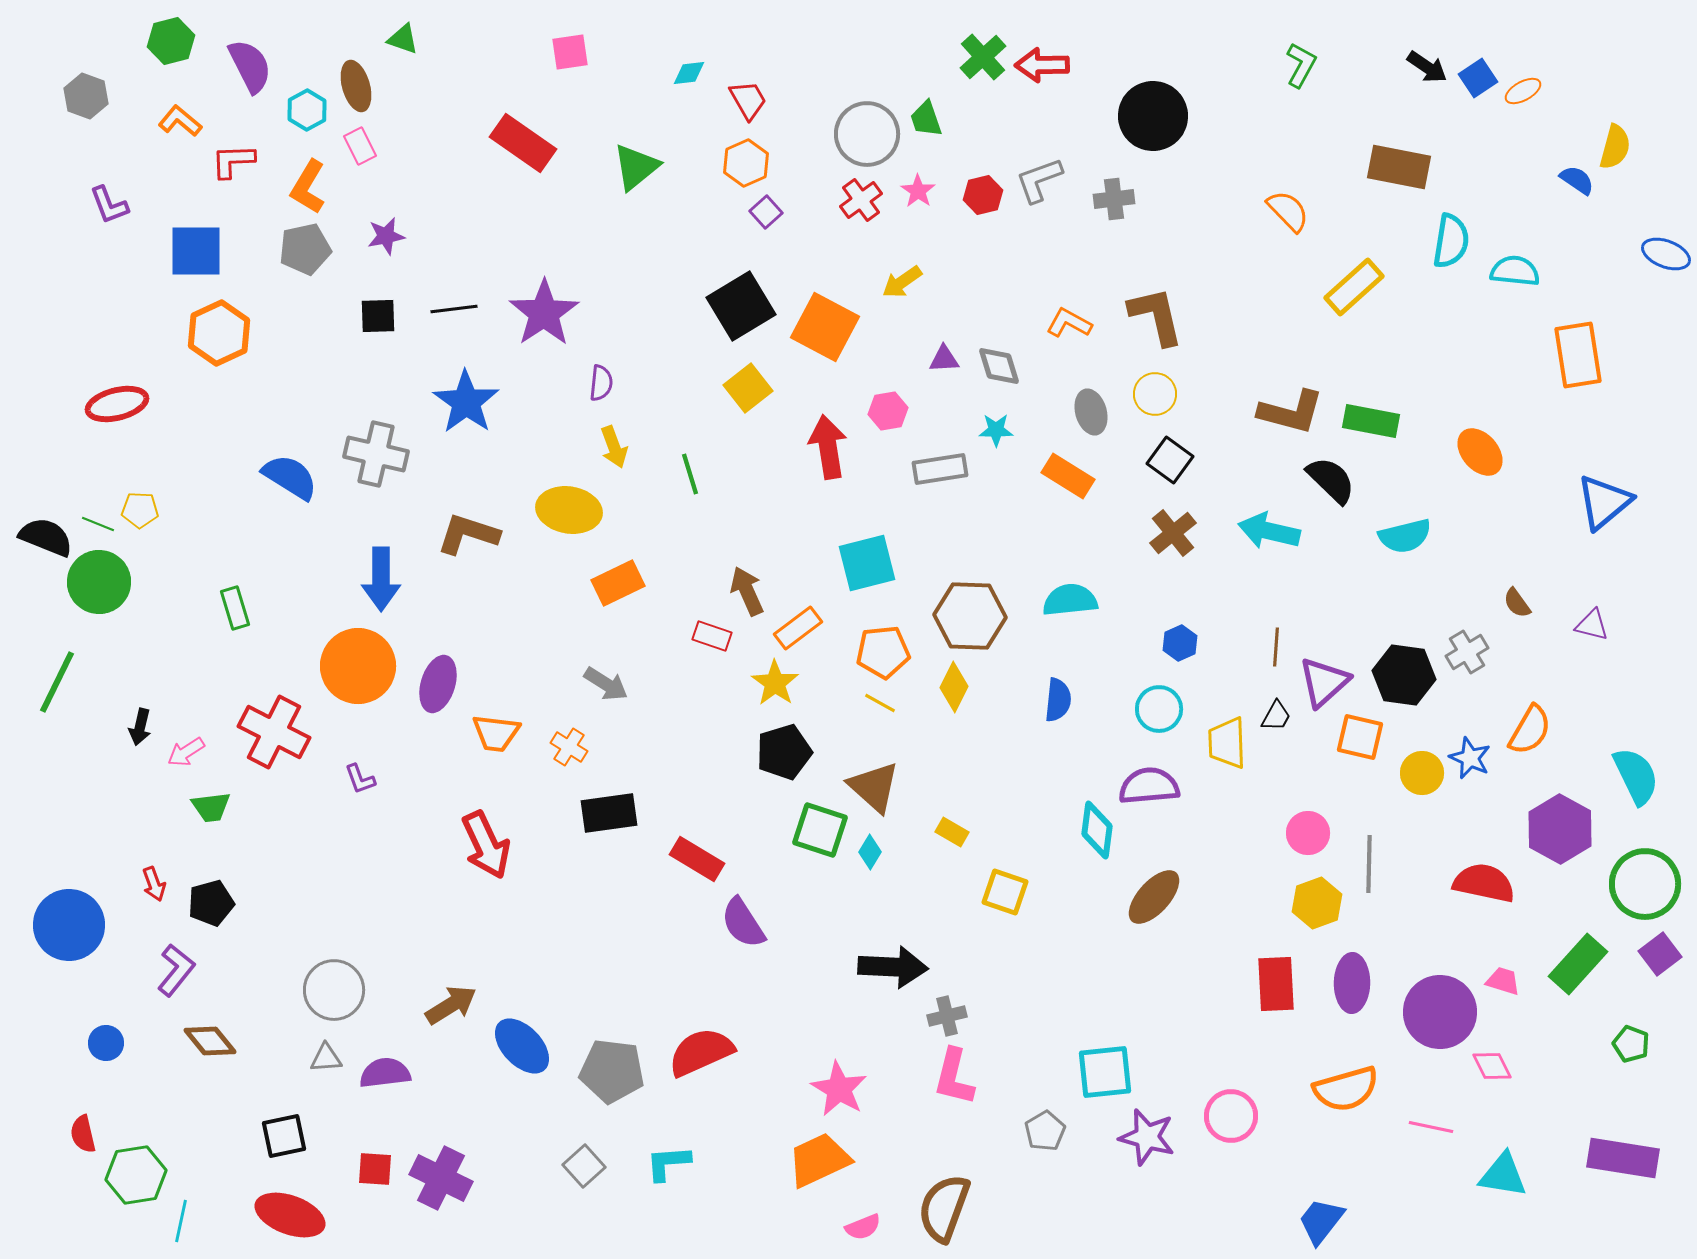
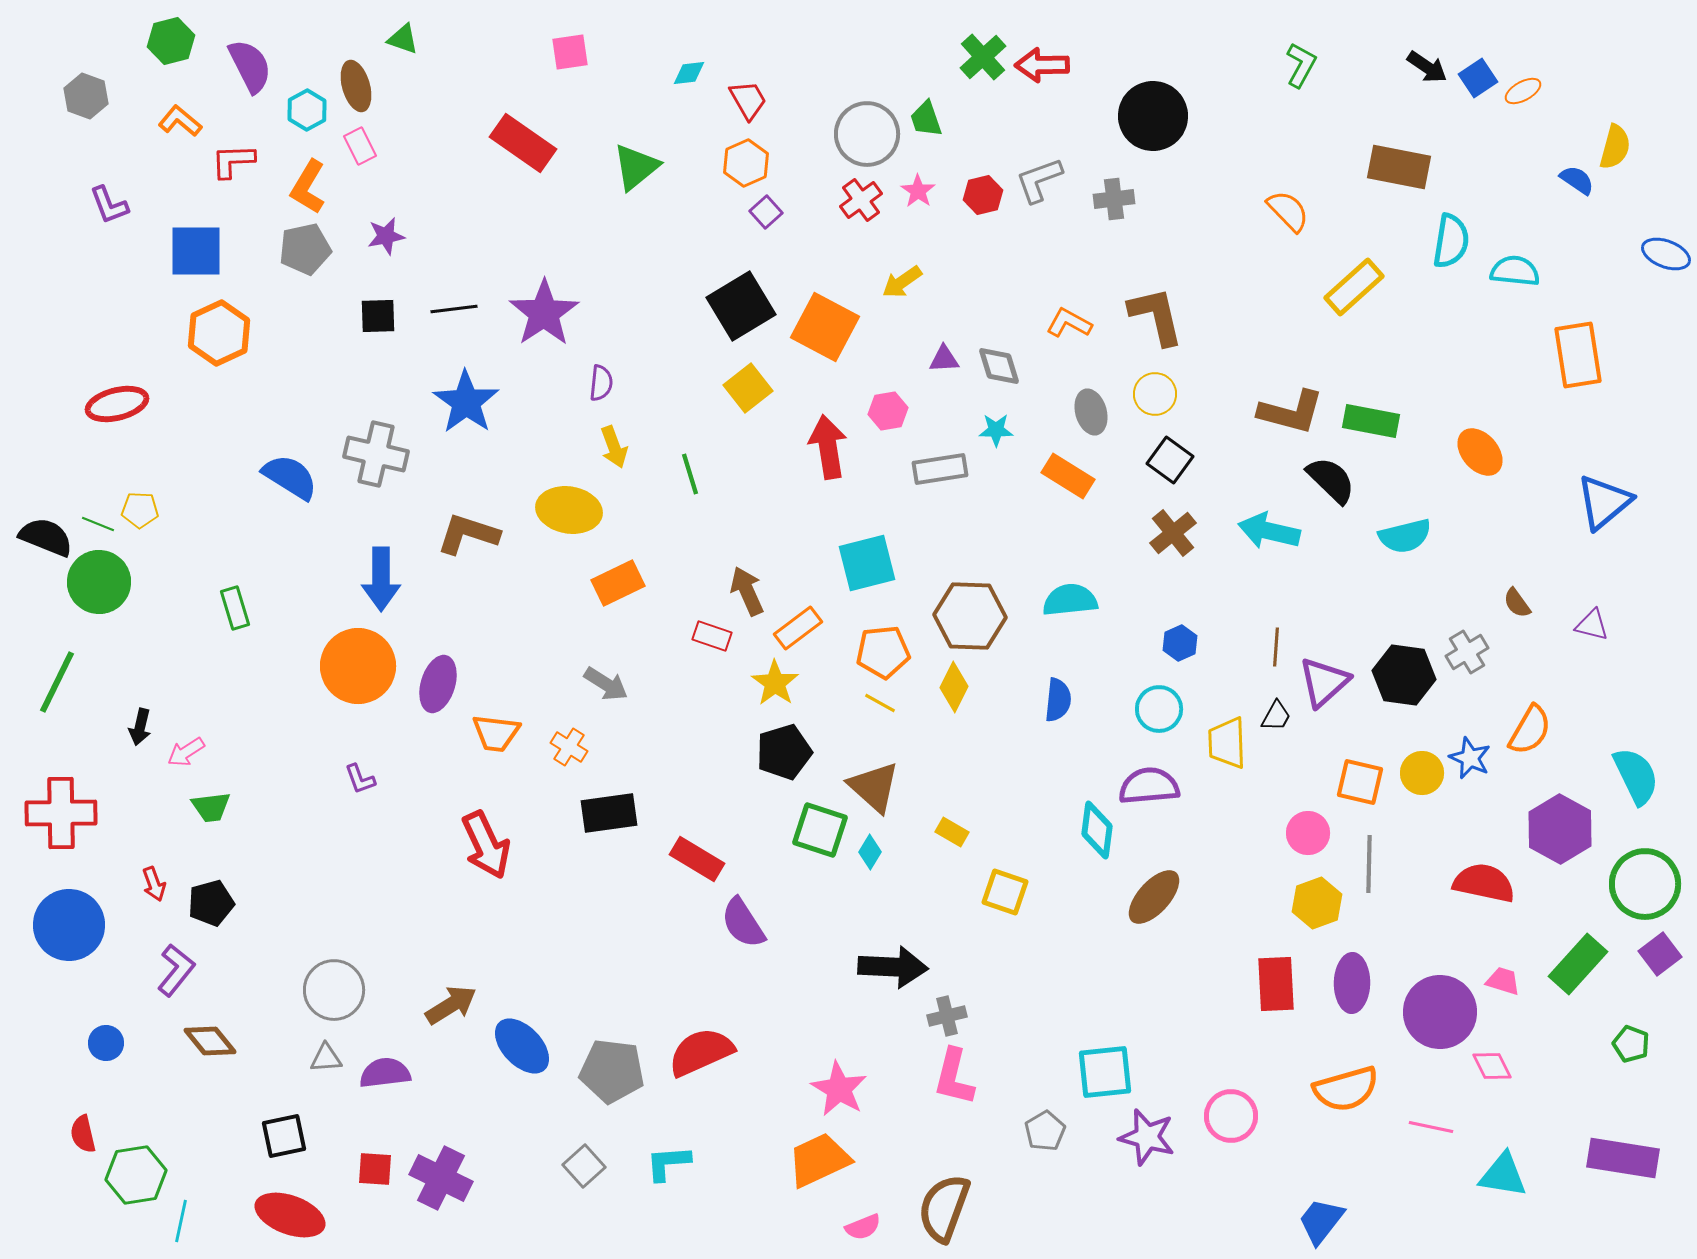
red cross at (274, 732): moved 213 px left, 81 px down; rotated 28 degrees counterclockwise
orange square at (1360, 737): moved 45 px down
